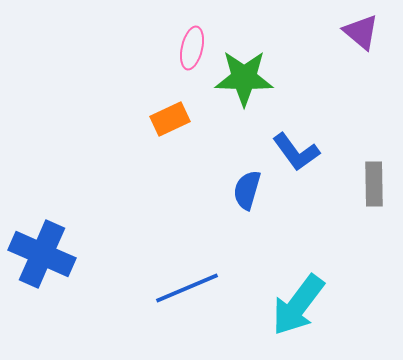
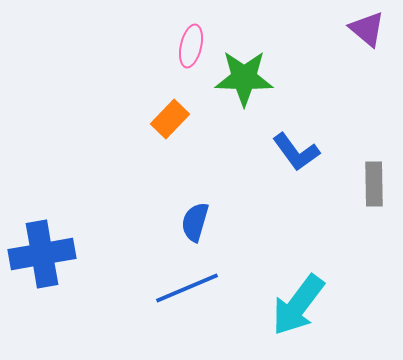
purple triangle: moved 6 px right, 3 px up
pink ellipse: moved 1 px left, 2 px up
orange rectangle: rotated 21 degrees counterclockwise
blue semicircle: moved 52 px left, 32 px down
blue cross: rotated 34 degrees counterclockwise
